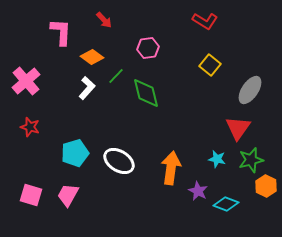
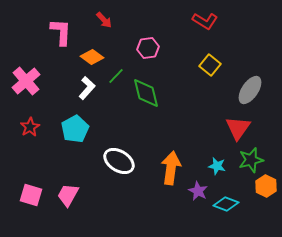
red star: rotated 24 degrees clockwise
cyan pentagon: moved 24 px up; rotated 12 degrees counterclockwise
cyan star: moved 7 px down
